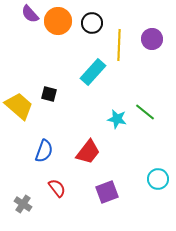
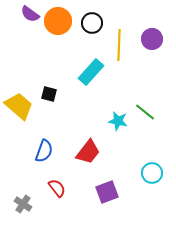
purple semicircle: rotated 12 degrees counterclockwise
cyan rectangle: moved 2 px left
cyan star: moved 1 px right, 2 px down
cyan circle: moved 6 px left, 6 px up
